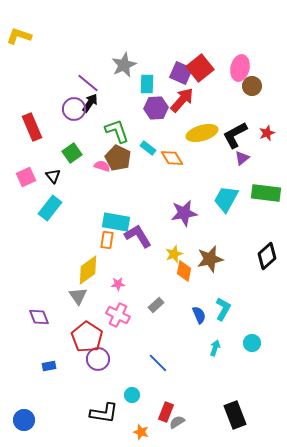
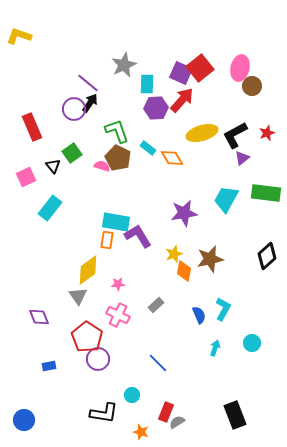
black triangle at (53, 176): moved 10 px up
